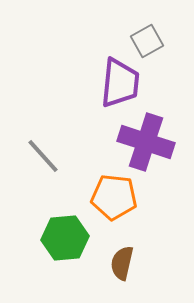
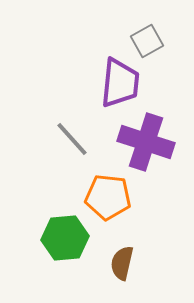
gray line: moved 29 px right, 17 px up
orange pentagon: moved 6 px left
